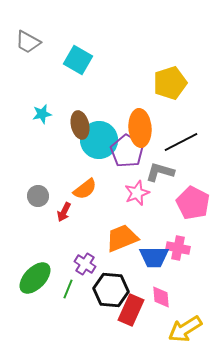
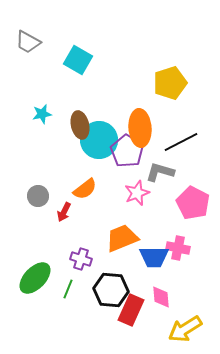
purple cross: moved 4 px left, 5 px up; rotated 15 degrees counterclockwise
